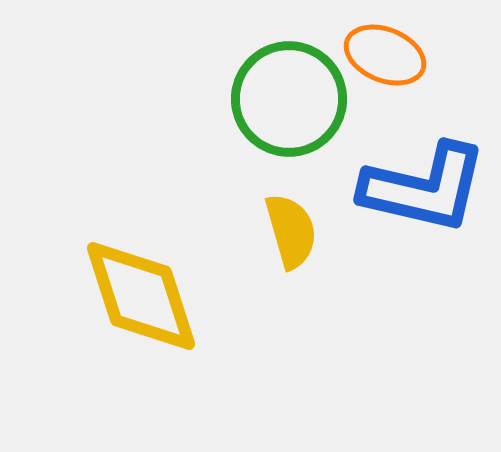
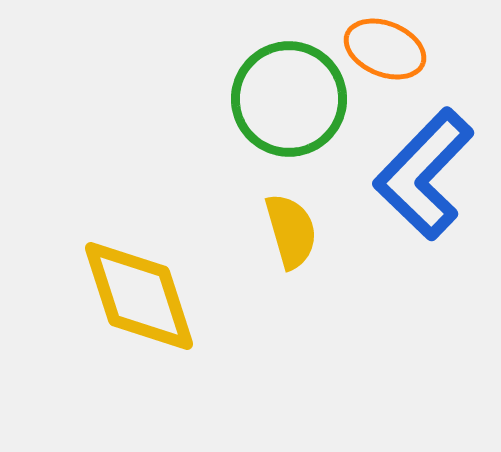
orange ellipse: moved 6 px up
blue L-shape: moved 14 px up; rotated 121 degrees clockwise
yellow diamond: moved 2 px left
